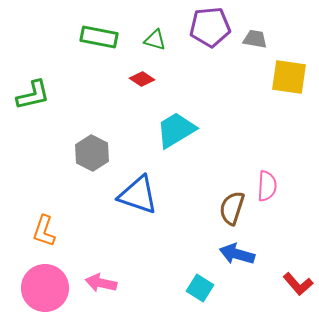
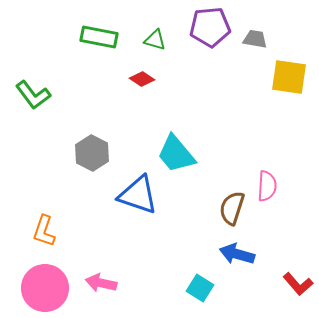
green L-shape: rotated 66 degrees clockwise
cyan trapezoid: moved 24 px down; rotated 99 degrees counterclockwise
